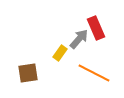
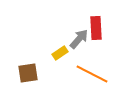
red rectangle: rotated 20 degrees clockwise
yellow rectangle: rotated 21 degrees clockwise
orange line: moved 2 px left, 1 px down
